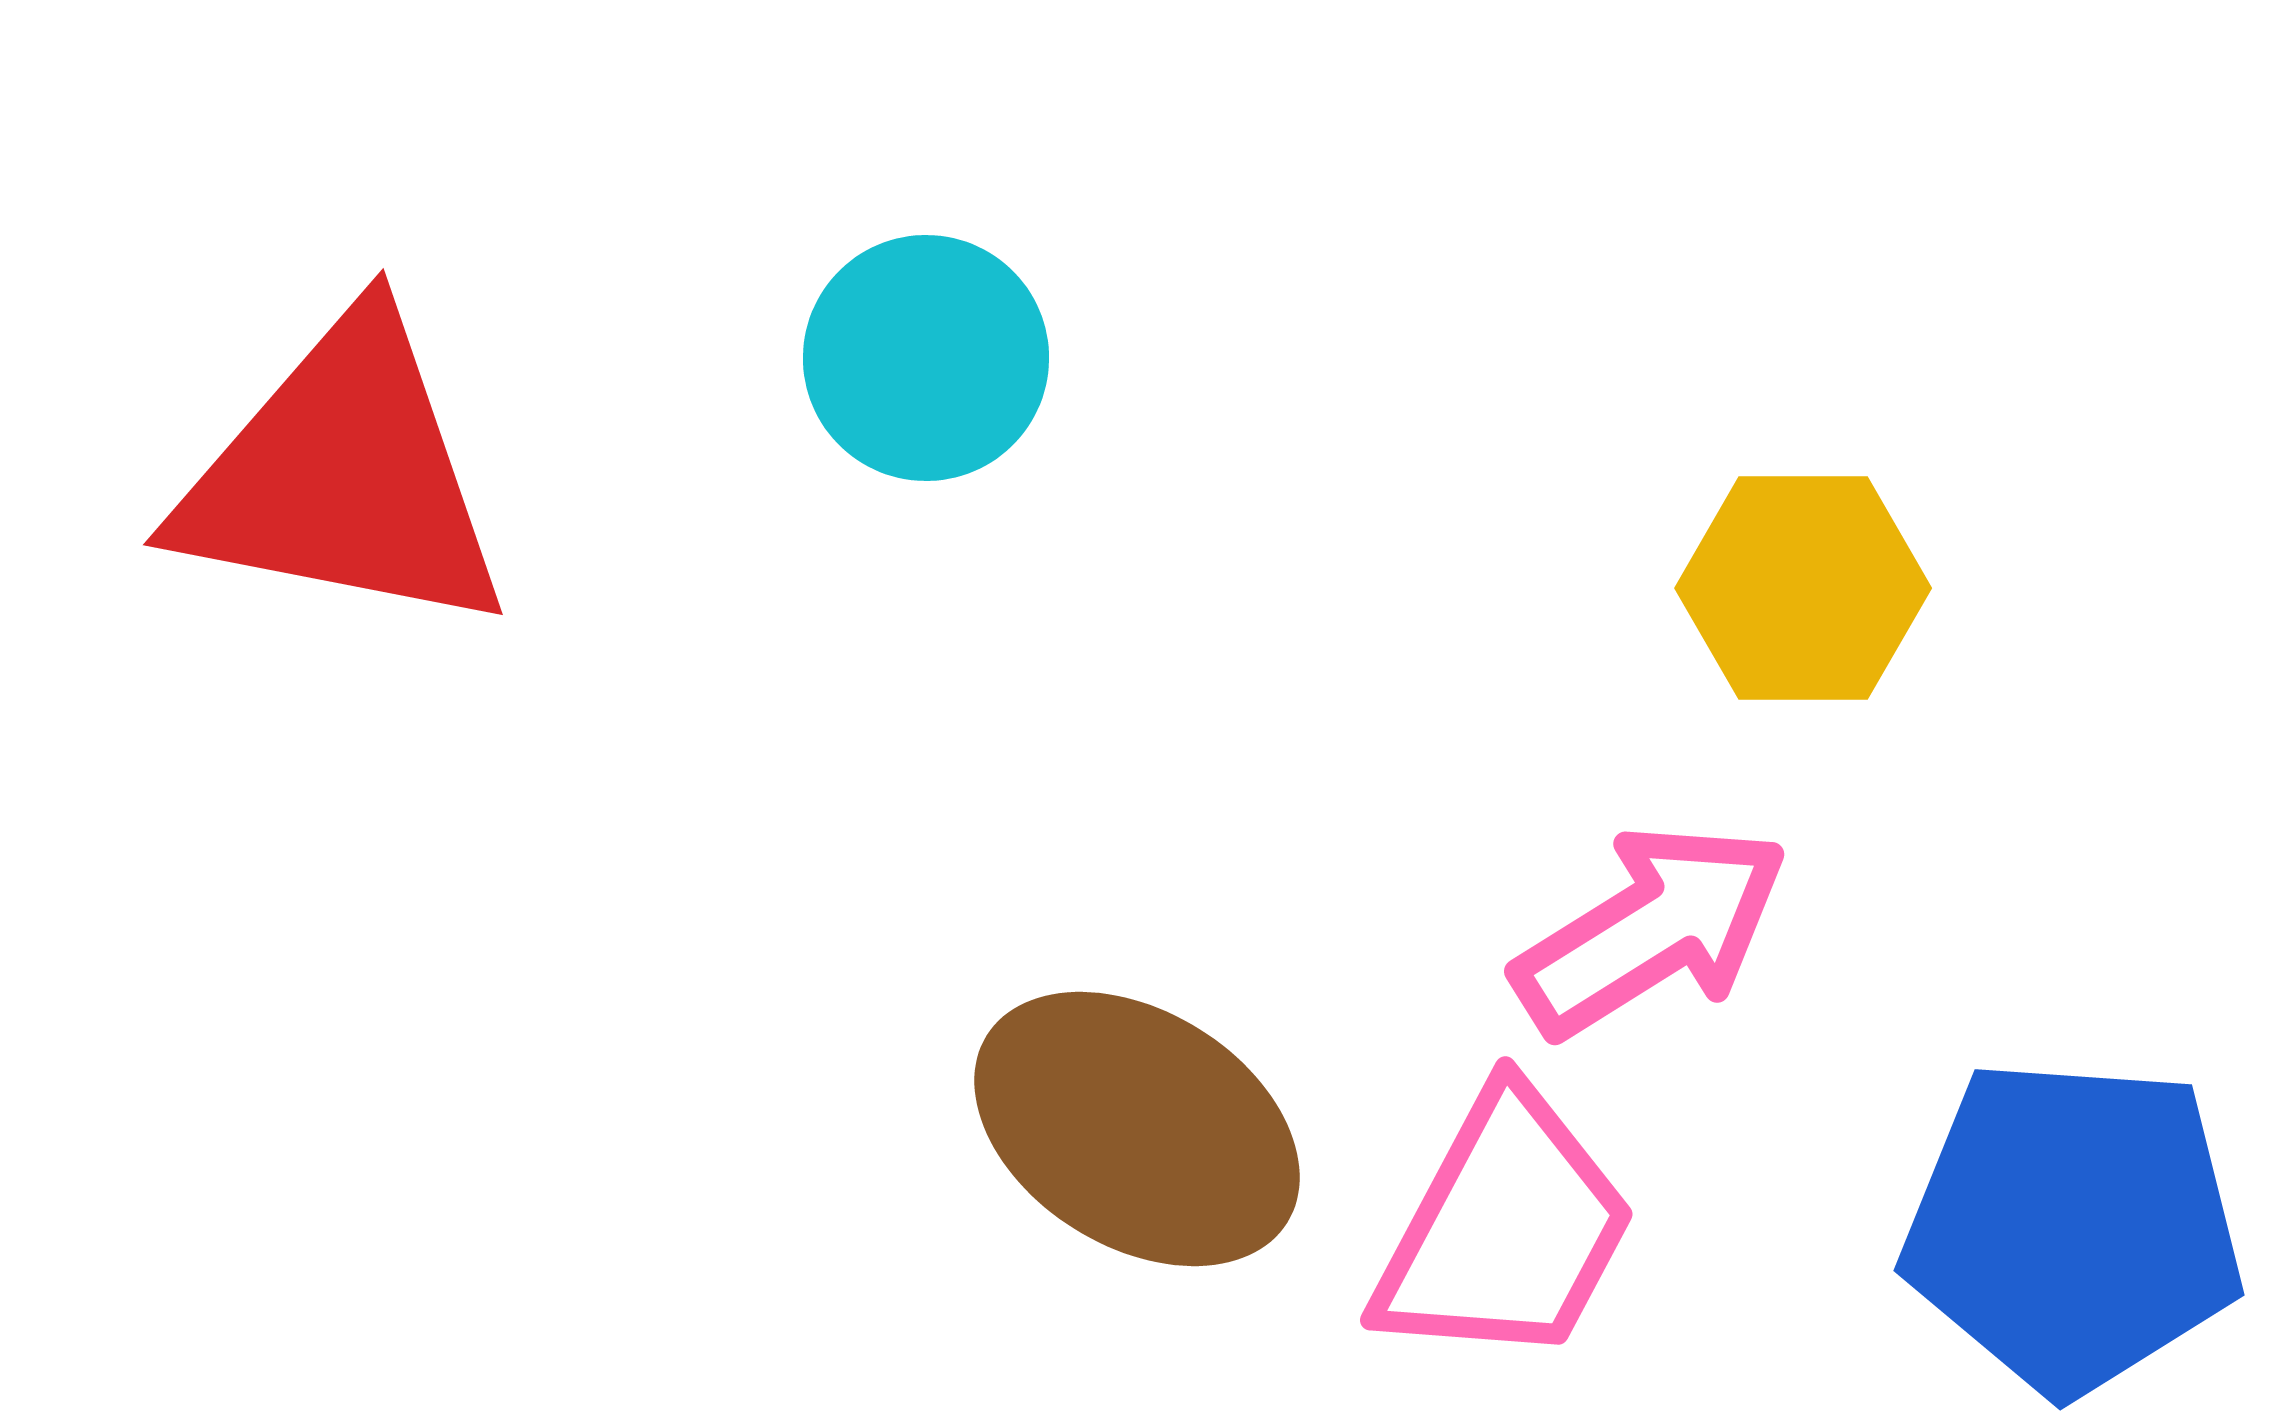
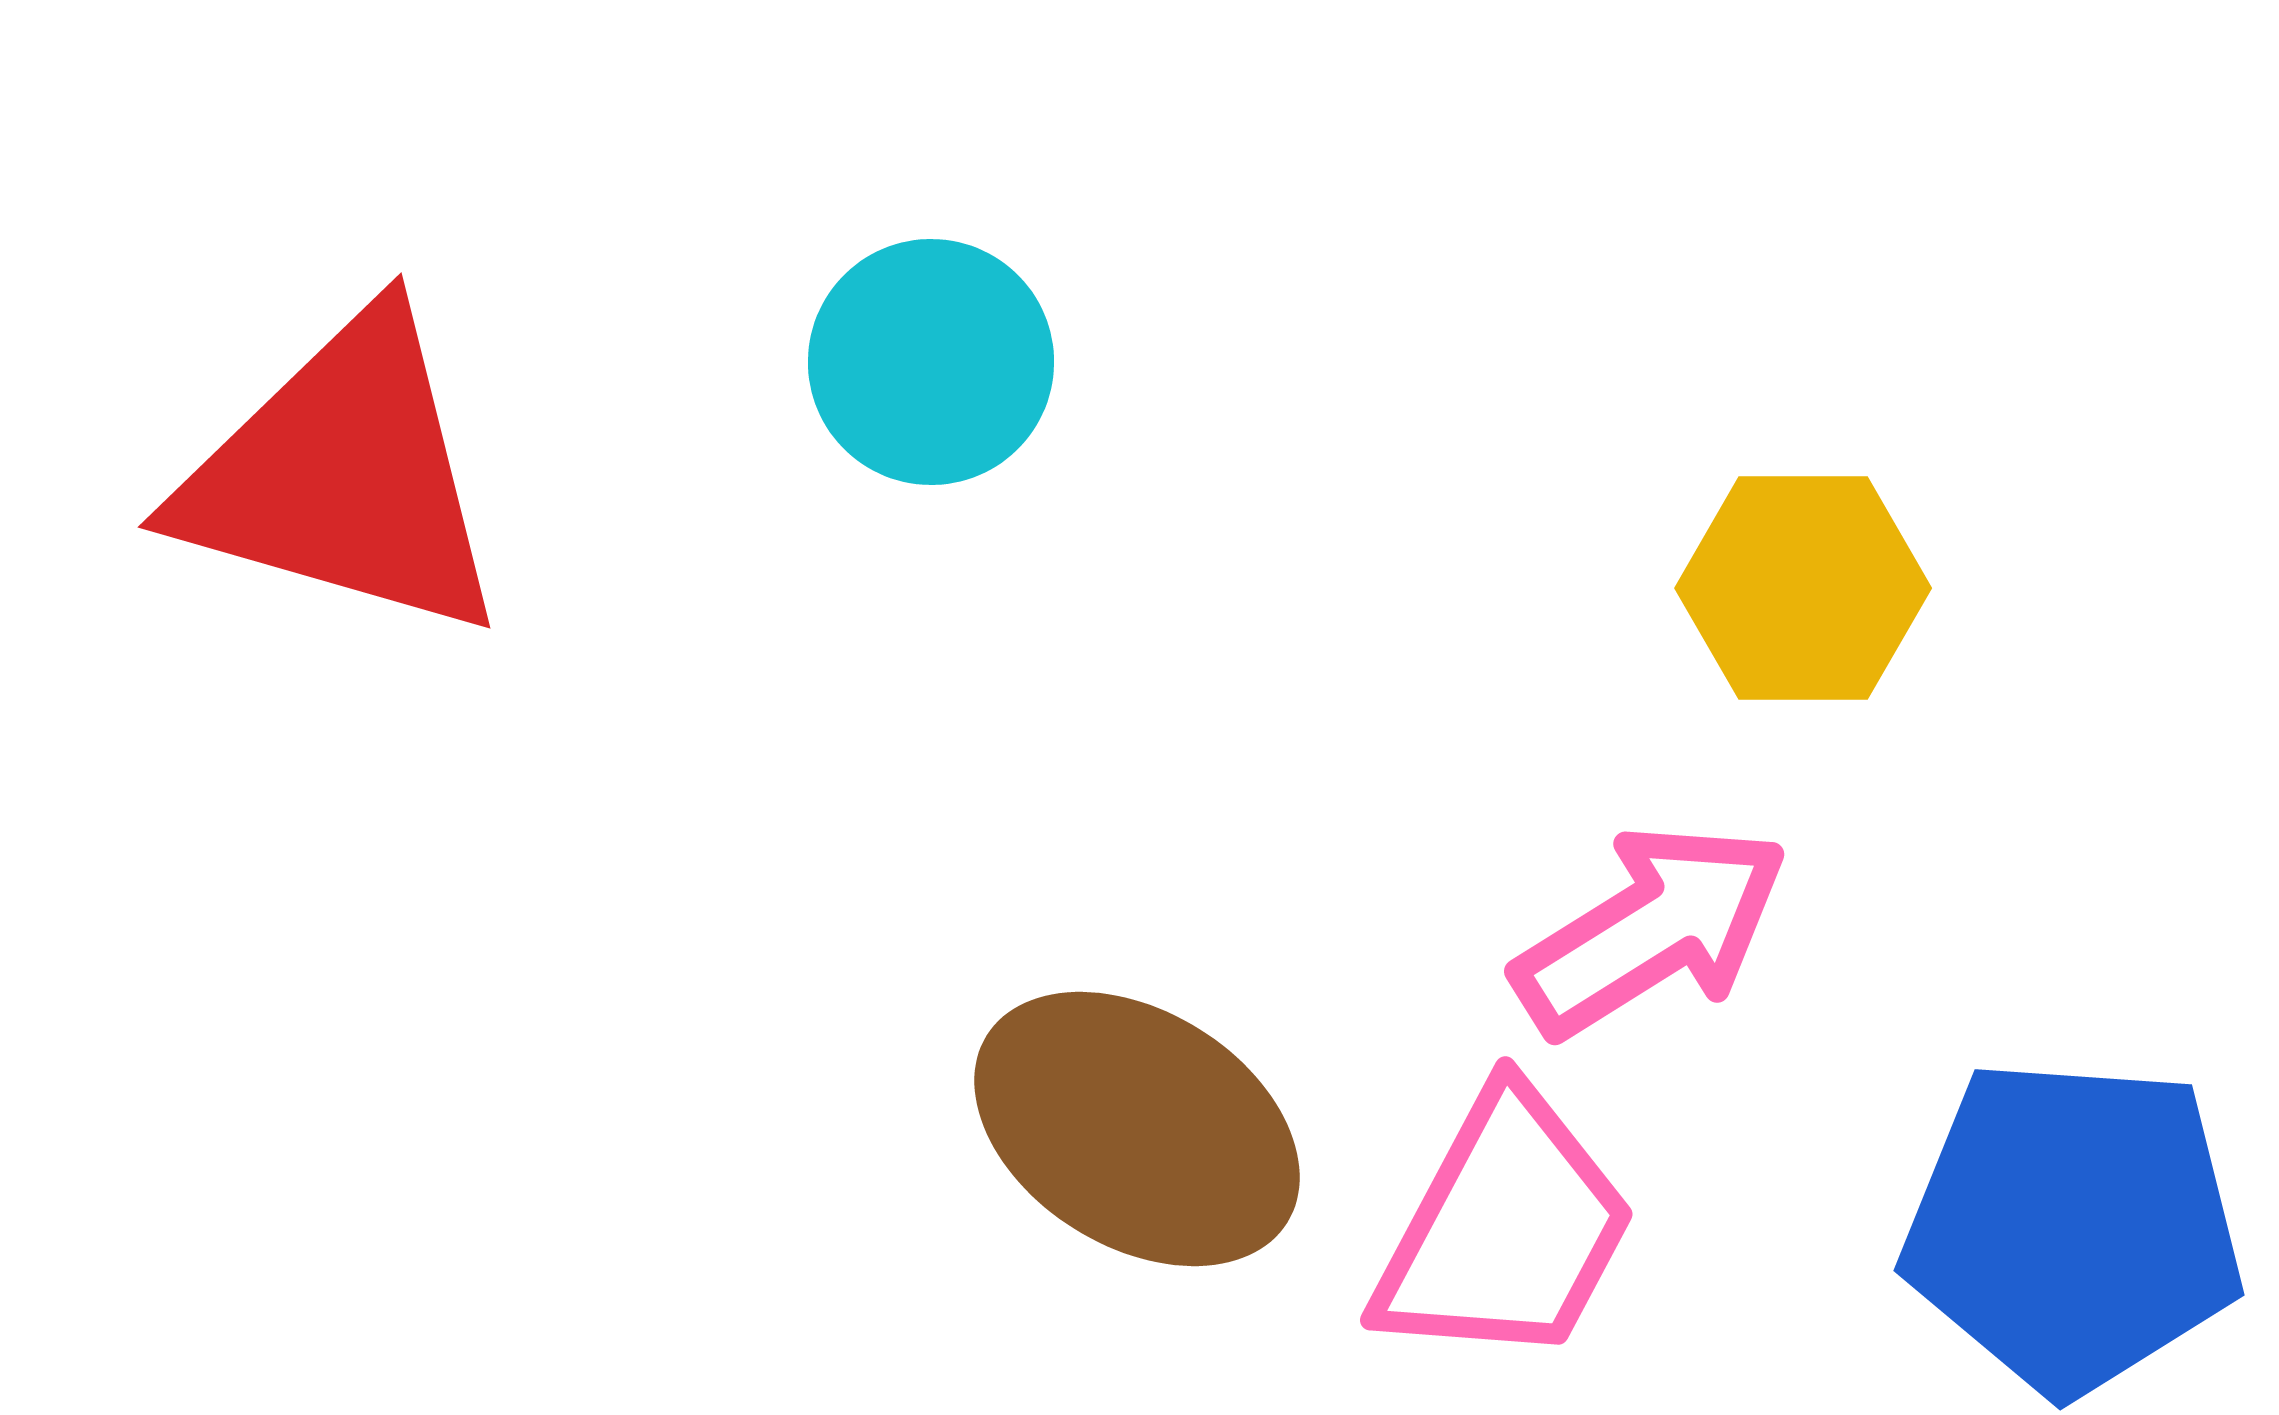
cyan circle: moved 5 px right, 4 px down
red triangle: rotated 5 degrees clockwise
